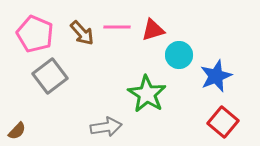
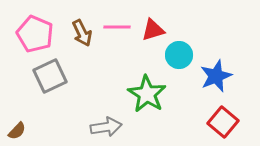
brown arrow: rotated 16 degrees clockwise
gray square: rotated 12 degrees clockwise
